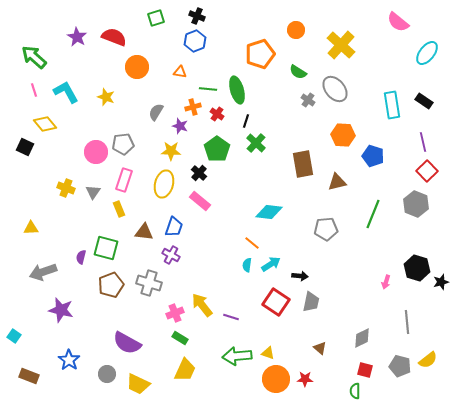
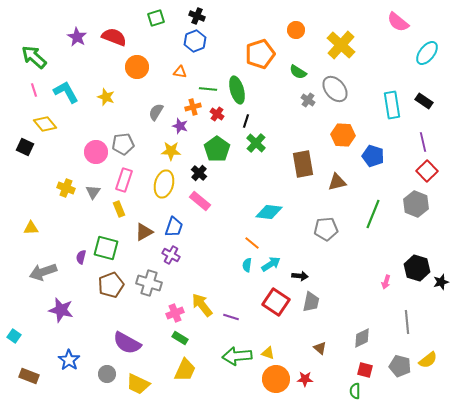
brown triangle at (144, 232): rotated 36 degrees counterclockwise
